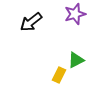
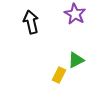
purple star: rotated 25 degrees counterclockwise
black arrow: rotated 115 degrees clockwise
